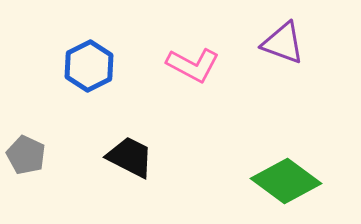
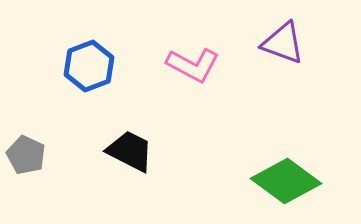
blue hexagon: rotated 6 degrees clockwise
black trapezoid: moved 6 px up
